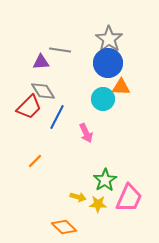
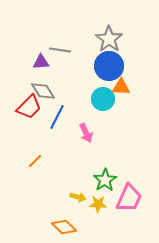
blue circle: moved 1 px right, 3 px down
